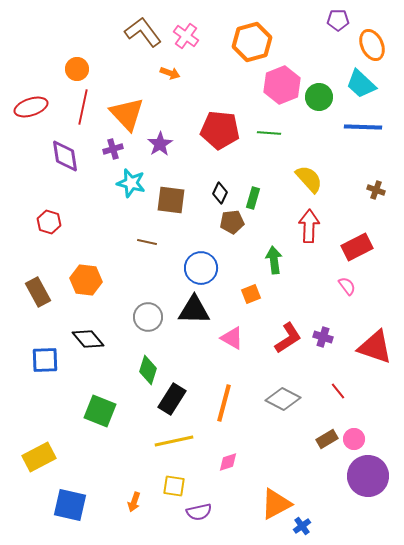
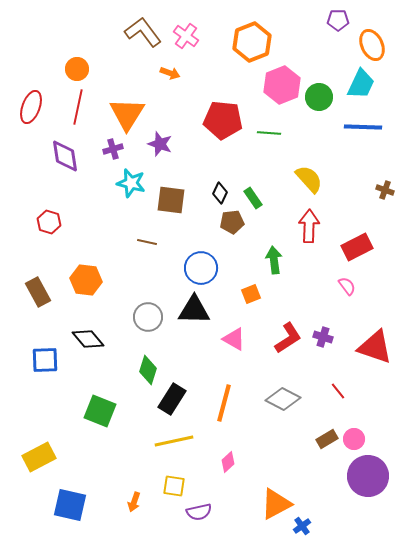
orange hexagon at (252, 42): rotated 6 degrees counterclockwise
cyan trapezoid at (361, 84): rotated 108 degrees counterclockwise
red ellipse at (31, 107): rotated 52 degrees counterclockwise
red line at (83, 107): moved 5 px left
orange triangle at (127, 114): rotated 15 degrees clockwise
red pentagon at (220, 130): moved 3 px right, 10 px up
purple star at (160, 144): rotated 20 degrees counterclockwise
brown cross at (376, 190): moved 9 px right
green rectangle at (253, 198): rotated 50 degrees counterclockwise
pink triangle at (232, 338): moved 2 px right, 1 px down
pink diamond at (228, 462): rotated 25 degrees counterclockwise
